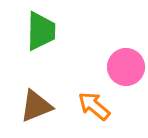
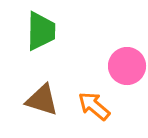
pink circle: moved 1 px right, 1 px up
brown triangle: moved 6 px right, 6 px up; rotated 39 degrees clockwise
